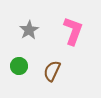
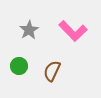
pink L-shape: rotated 116 degrees clockwise
